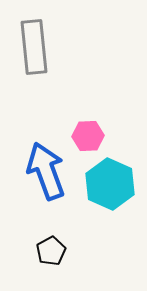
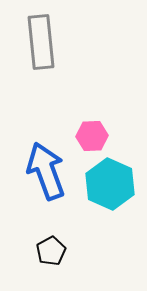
gray rectangle: moved 7 px right, 5 px up
pink hexagon: moved 4 px right
